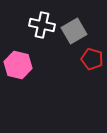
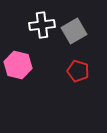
white cross: rotated 20 degrees counterclockwise
red pentagon: moved 14 px left, 12 px down
